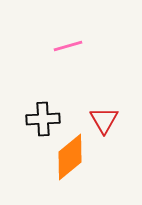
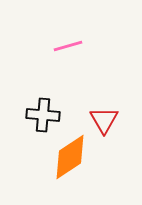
black cross: moved 4 px up; rotated 8 degrees clockwise
orange diamond: rotated 6 degrees clockwise
